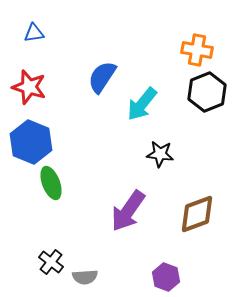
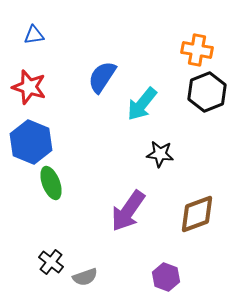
blue triangle: moved 2 px down
gray semicircle: rotated 15 degrees counterclockwise
